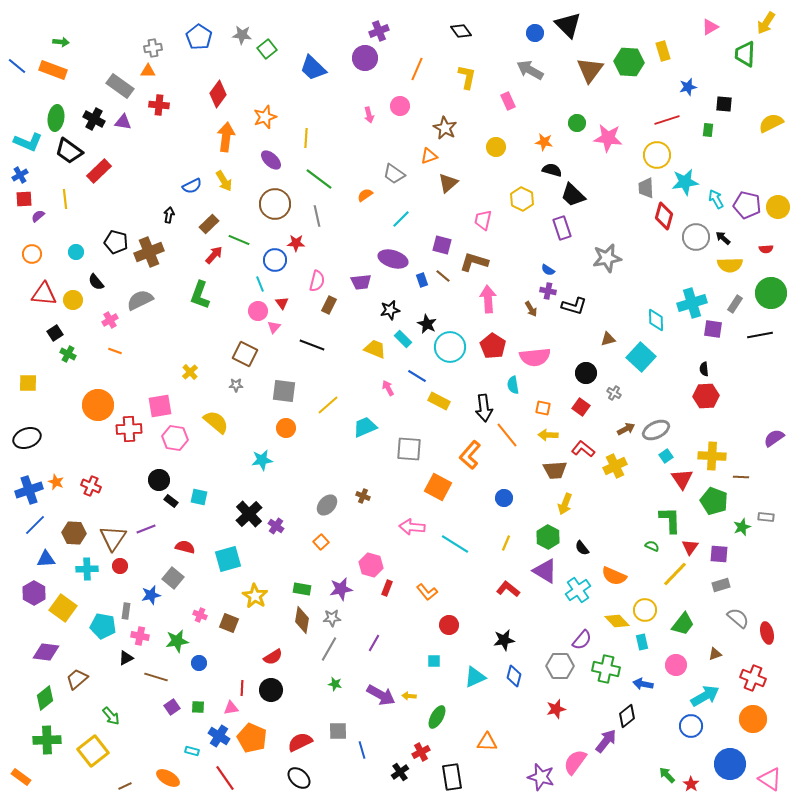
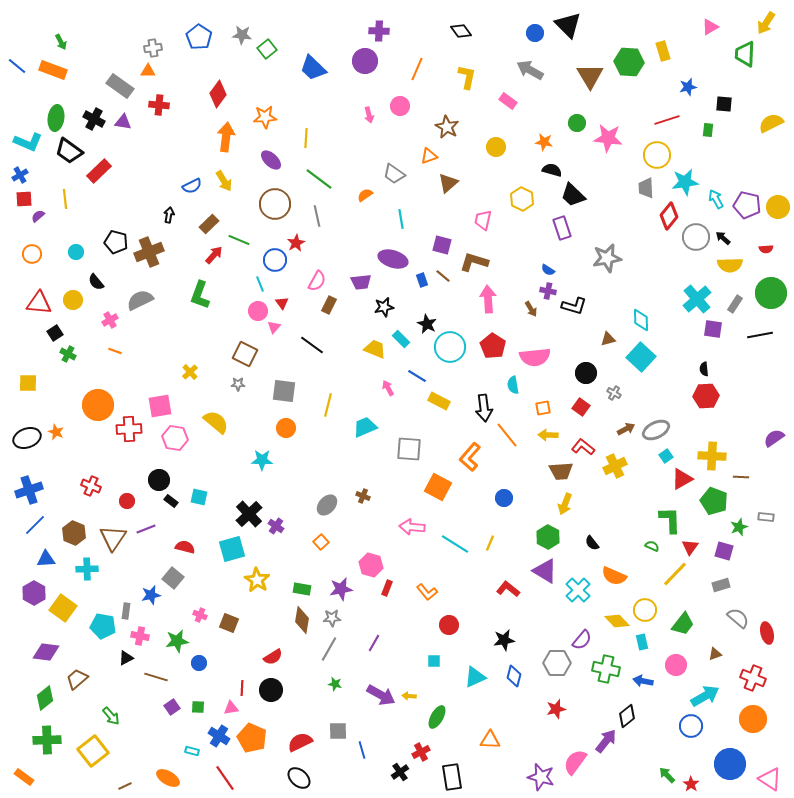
purple cross at (379, 31): rotated 24 degrees clockwise
green arrow at (61, 42): rotated 56 degrees clockwise
purple circle at (365, 58): moved 3 px down
brown triangle at (590, 70): moved 6 px down; rotated 8 degrees counterclockwise
pink rectangle at (508, 101): rotated 30 degrees counterclockwise
orange star at (265, 117): rotated 15 degrees clockwise
brown star at (445, 128): moved 2 px right, 1 px up
red diamond at (664, 216): moved 5 px right; rotated 24 degrees clockwise
cyan line at (401, 219): rotated 54 degrees counterclockwise
red star at (296, 243): rotated 30 degrees counterclockwise
pink semicircle at (317, 281): rotated 15 degrees clockwise
red triangle at (44, 294): moved 5 px left, 9 px down
cyan cross at (692, 303): moved 5 px right, 4 px up; rotated 24 degrees counterclockwise
black star at (390, 310): moved 6 px left, 3 px up
cyan diamond at (656, 320): moved 15 px left
cyan rectangle at (403, 339): moved 2 px left
black line at (312, 345): rotated 15 degrees clockwise
gray star at (236, 385): moved 2 px right, 1 px up
yellow line at (328, 405): rotated 35 degrees counterclockwise
orange square at (543, 408): rotated 21 degrees counterclockwise
red L-shape at (583, 449): moved 2 px up
orange L-shape at (470, 455): moved 2 px down
cyan star at (262, 460): rotated 10 degrees clockwise
brown trapezoid at (555, 470): moved 6 px right, 1 px down
red triangle at (682, 479): rotated 35 degrees clockwise
orange star at (56, 482): moved 50 px up
green star at (742, 527): moved 3 px left
brown hexagon at (74, 533): rotated 20 degrees clockwise
yellow line at (506, 543): moved 16 px left
black semicircle at (582, 548): moved 10 px right, 5 px up
purple square at (719, 554): moved 5 px right, 3 px up; rotated 12 degrees clockwise
cyan square at (228, 559): moved 4 px right, 10 px up
red circle at (120, 566): moved 7 px right, 65 px up
cyan cross at (578, 590): rotated 10 degrees counterclockwise
yellow star at (255, 596): moved 2 px right, 16 px up
gray hexagon at (560, 666): moved 3 px left, 3 px up
blue arrow at (643, 684): moved 3 px up
orange triangle at (487, 742): moved 3 px right, 2 px up
orange rectangle at (21, 777): moved 3 px right
